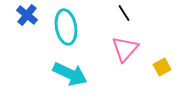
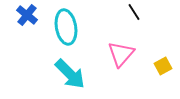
black line: moved 10 px right, 1 px up
pink triangle: moved 4 px left, 5 px down
yellow square: moved 1 px right, 1 px up
cyan arrow: rotated 20 degrees clockwise
